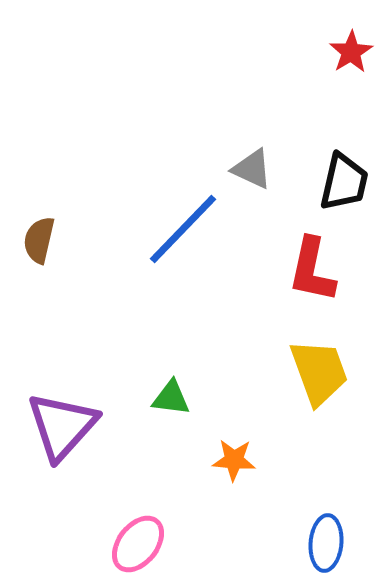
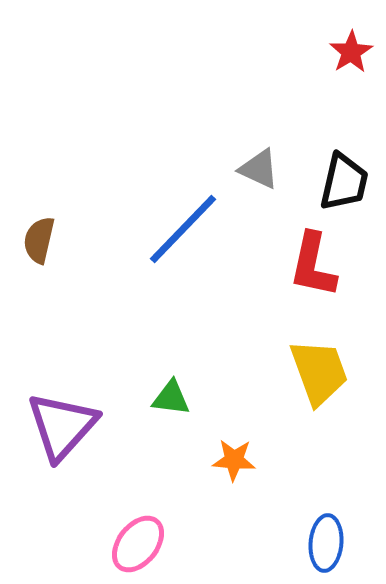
gray triangle: moved 7 px right
red L-shape: moved 1 px right, 5 px up
